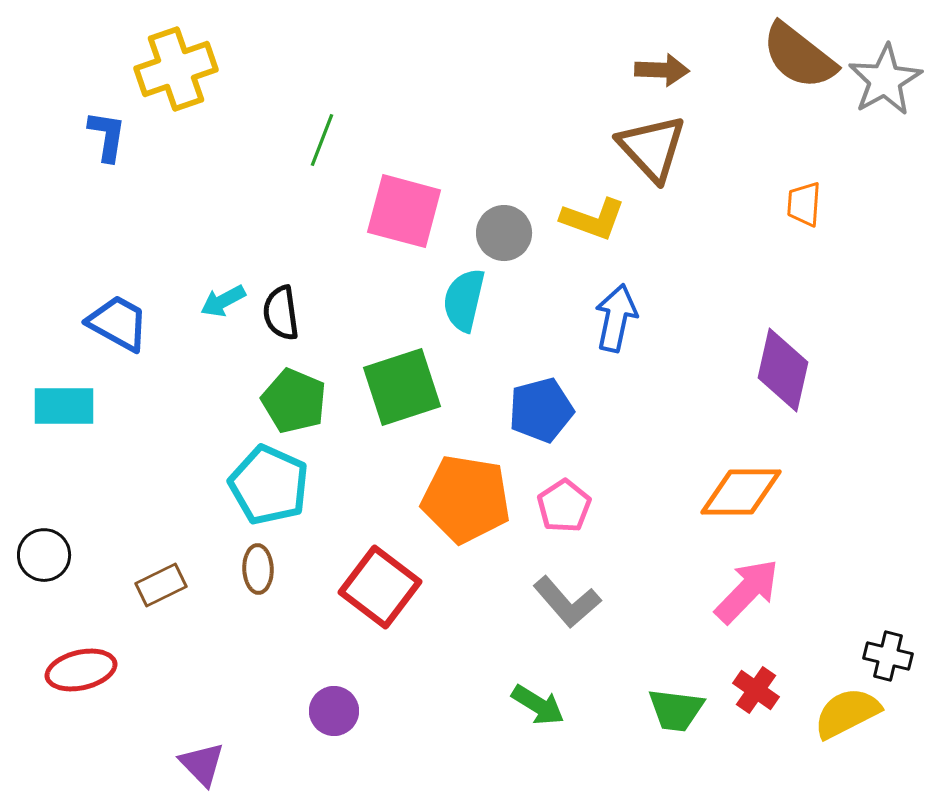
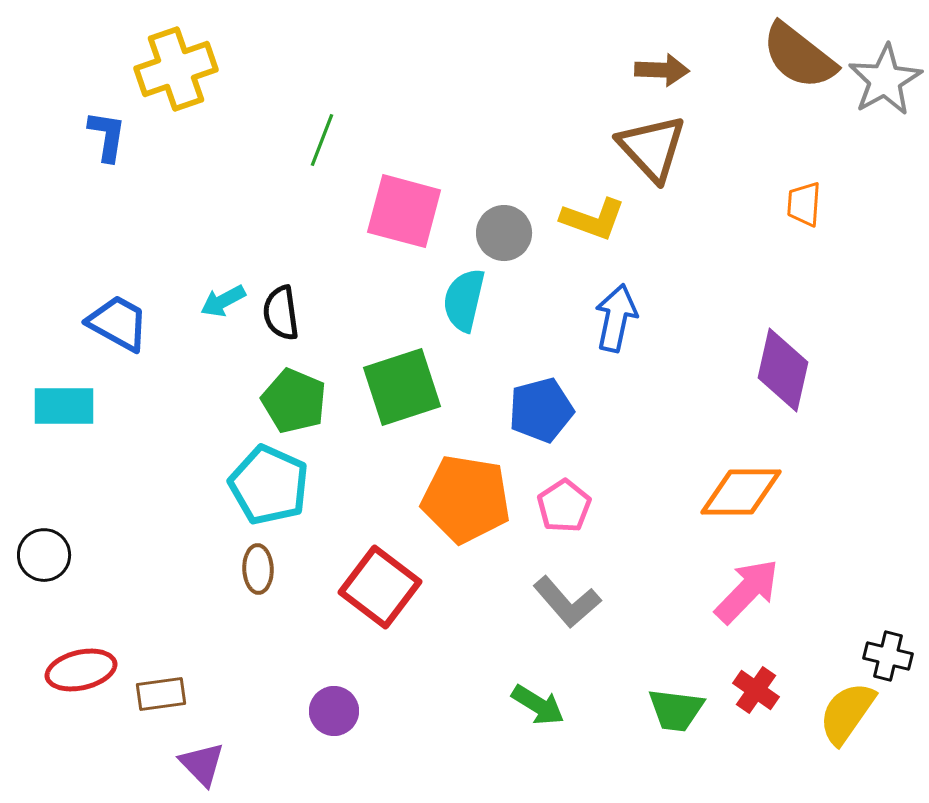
brown rectangle: moved 109 px down; rotated 18 degrees clockwise
yellow semicircle: rotated 28 degrees counterclockwise
